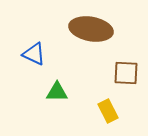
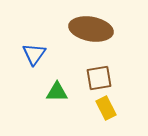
blue triangle: rotated 40 degrees clockwise
brown square: moved 27 px left, 5 px down; rotated 12 degrees counterclockwise
yellow rectangle: moved 2 px left, 3 px up
